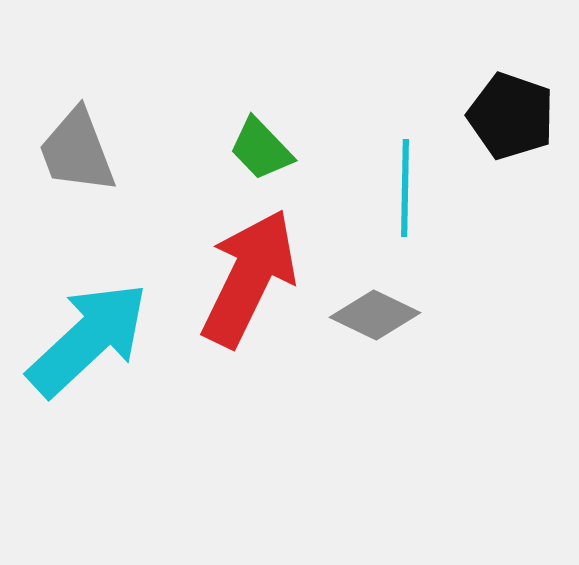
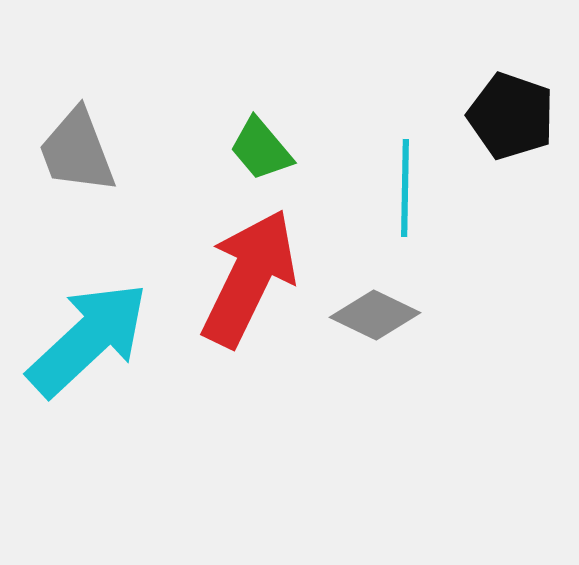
green trapezoid: rotated 4 degrees clockwise
